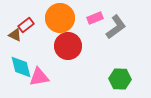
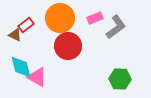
pink triangle: moved 2 px left; rotated 40 degrees clockwise
